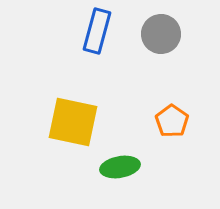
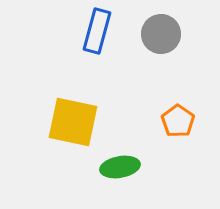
orange pentagon: moved 6 px right
